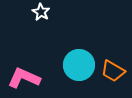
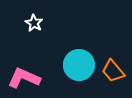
white star: moved 7 px left, 11 px down
orange trapezoid: rotated 20 degrees clockwise
